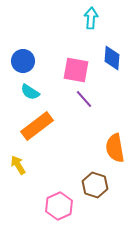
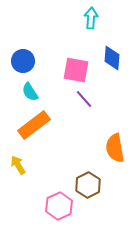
cyan semicircle: rotated 24 degrees clockwise
orange rectangle: moved 3 px left, 1 px up
brown hexagon: moved 7 px left; rotated 15 degrees clockwise
